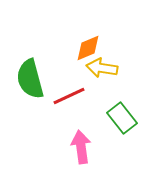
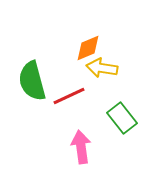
green semicircle: moved 2 px right, 2 px down
